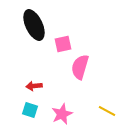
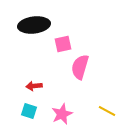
black ellipse: rotated 72 degrees counterclockwise
cyan square: moved 1 px left, 1 px down
